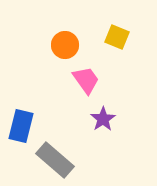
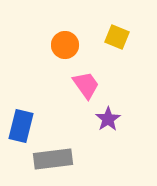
pink trapezoid: moved 5 px down
purple star: moved 5 px right
gray rectangle: moved 2 px left, 1 px up; rotated 48 degrees counterclockwise
